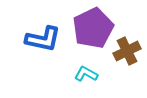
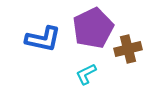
brown cross: moved 1 px right, 2 px up; rotated 12 degrees clockwise
cyan L-shape: rotated 55 degrees counterclockwise
